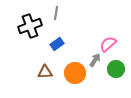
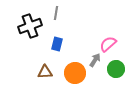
blue rectangle: rotated 40 degrees counterclockwise
